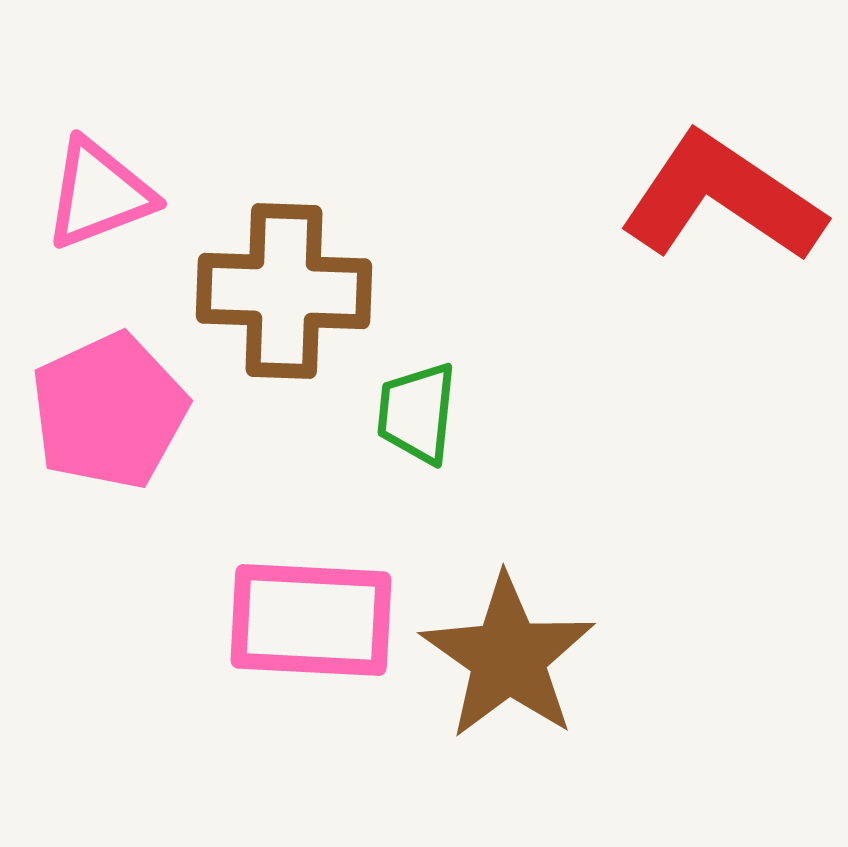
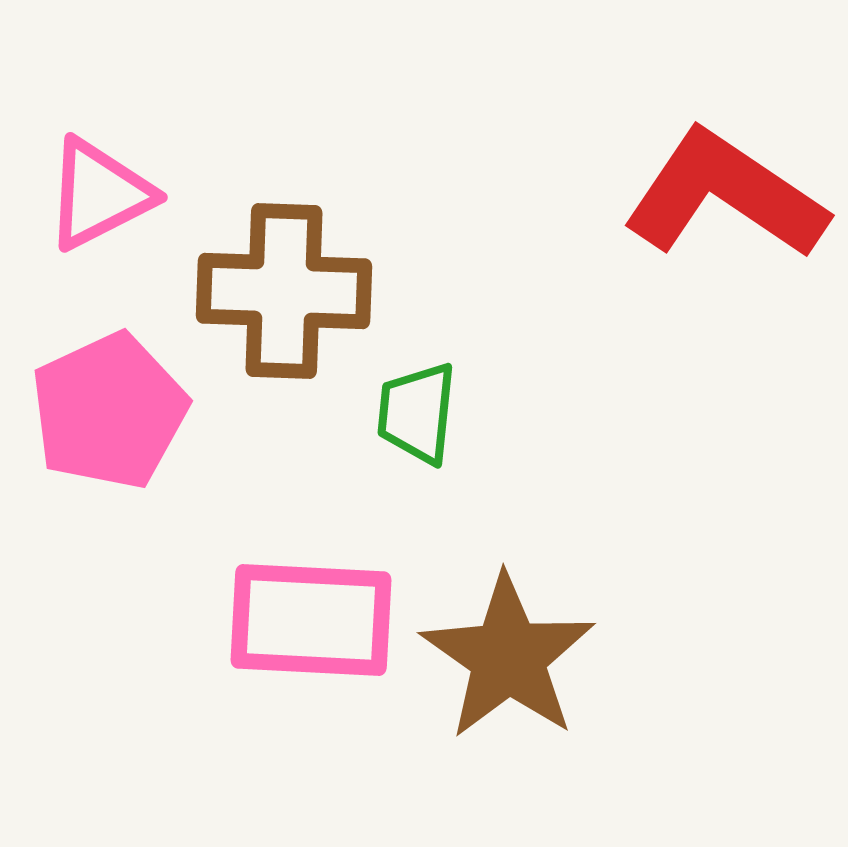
pink triangle: rotated 6 degrees counterclockwise
red L-shape: moved 3 px right, 3 px up
